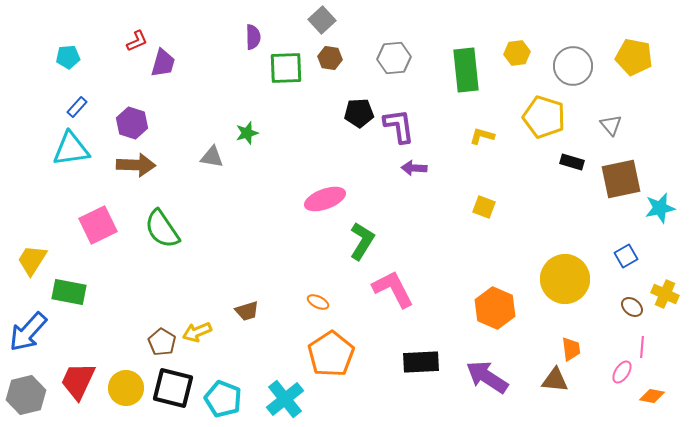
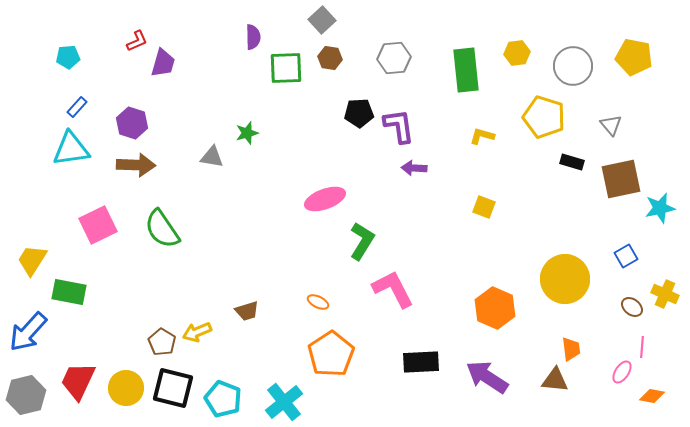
cyan cross at (285, 399): moved 1 px left, 3 px down
